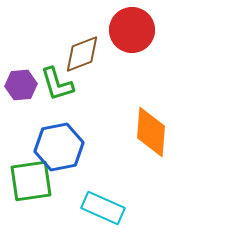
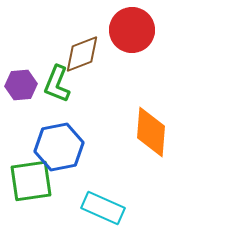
green L-shape: rotated 39 degrees clockwise
